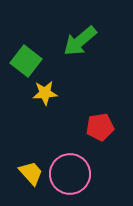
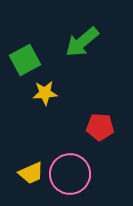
green arrow: moved 2 px right, 1 px down
green square: moved 1 px left, 1 px up; rotated 24 degrees clockwise
red pentagon: rotated 12 degrees clockwise
yellow trapezoid: rotated 108 degrees clockwise
